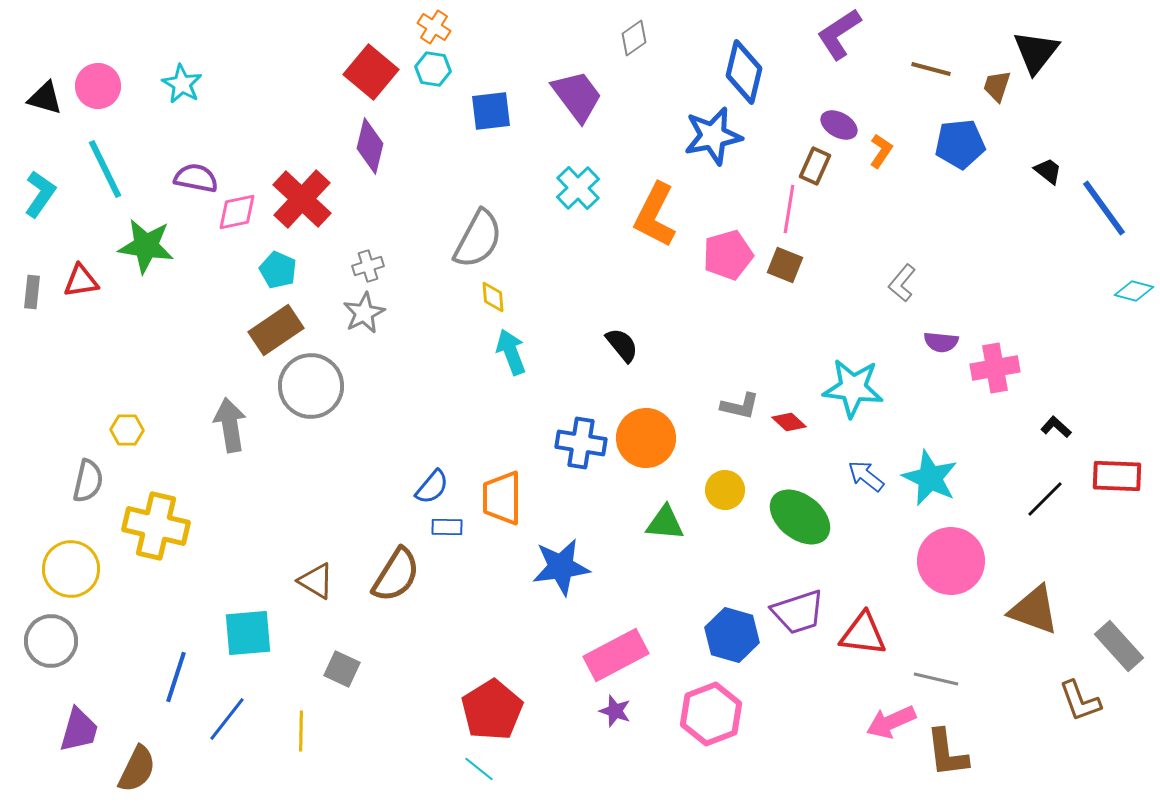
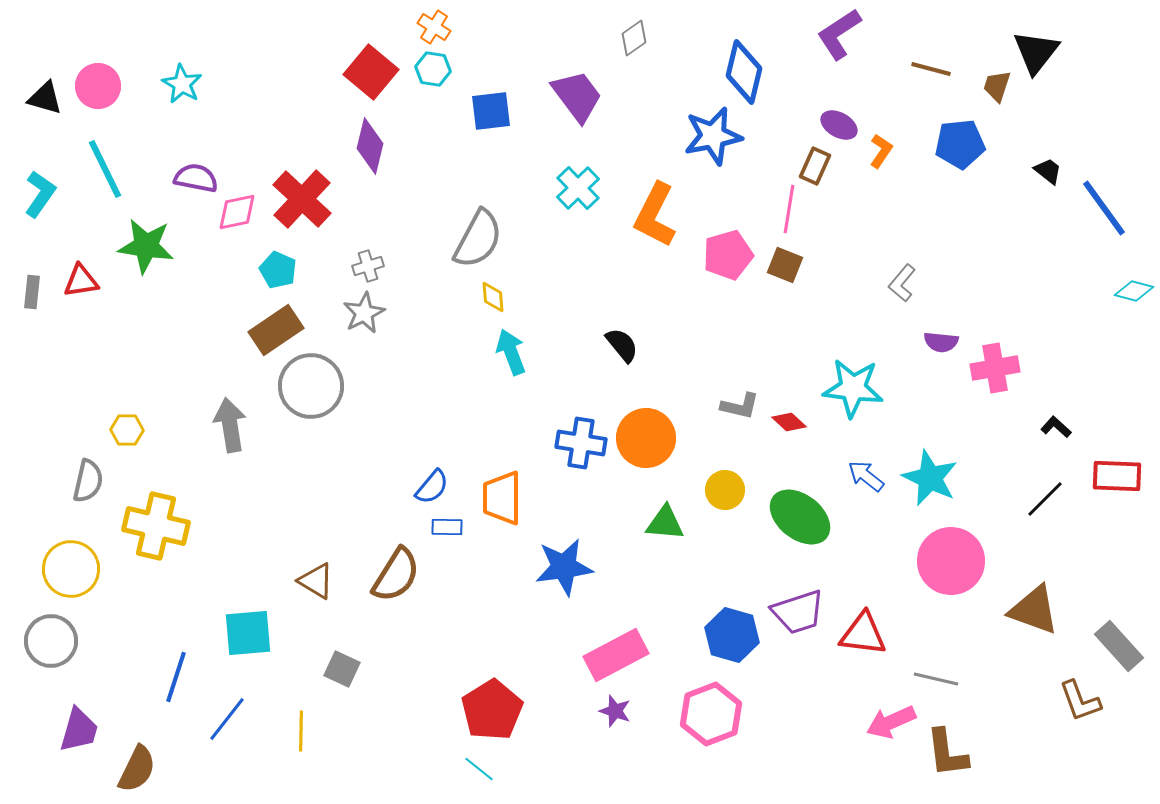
blue star at (561, 567): moved 3 px right
